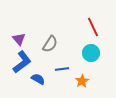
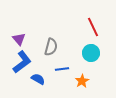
gray semicircle: moved 1 px right, 3 px down; rotated 18 degrees counterclockwise
